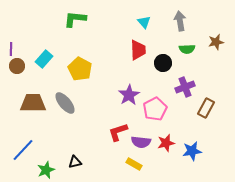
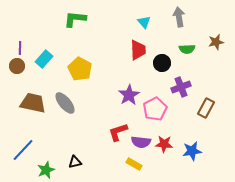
gray arrow: moved 1 px left, 4 px up
purple line: moved 9 px right, 1 px up
black circle: moved 1 px left
purple cross: moved 4 px left
brown trapezoid: rotated 12 degrees clockwise
red star: moved 2 px left, 1 px down; rotated 18 degrees clockwise
